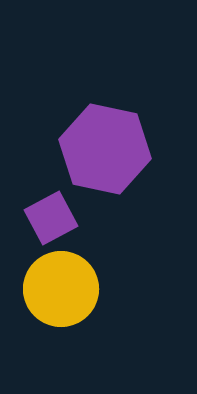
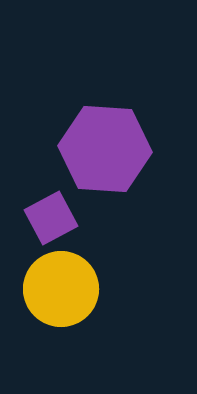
purple hexagon: rotated 8 degrees counterclockwise
